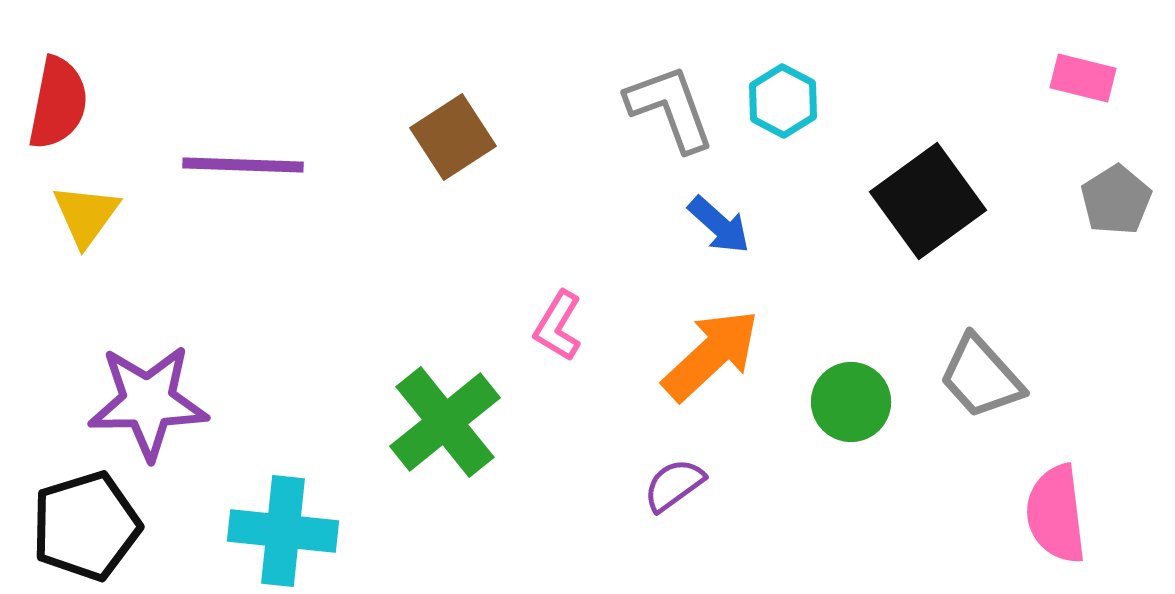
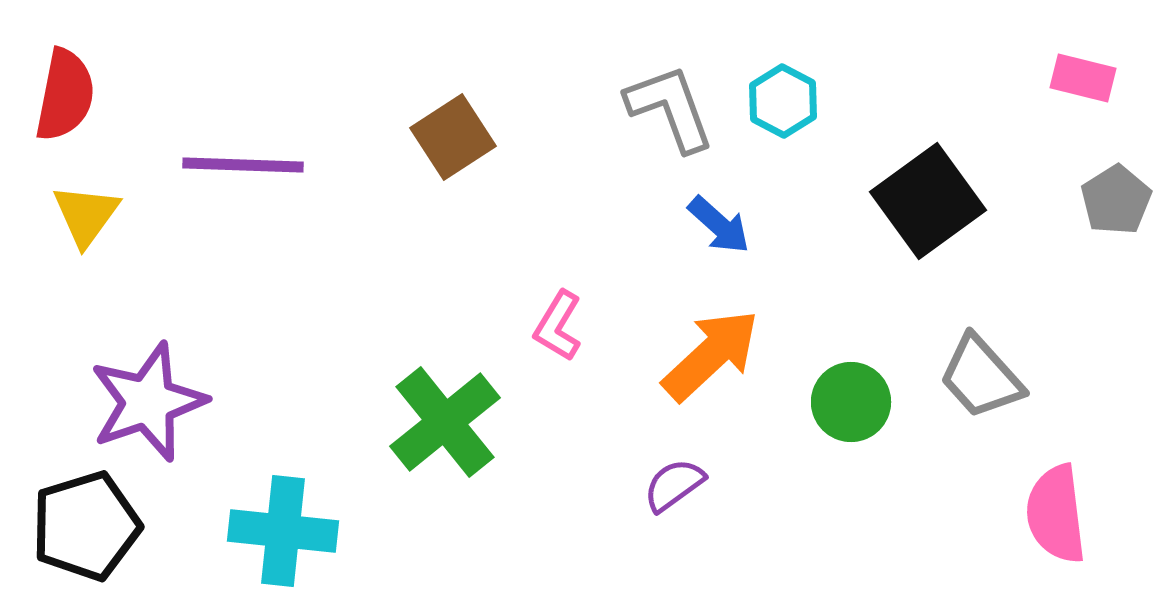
red semicircle: moved 7 px right, 8 px up
purple star: rotated 18 degrees counterclockwise
